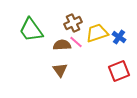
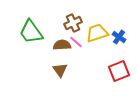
green trapezoid: moved 2 px down
